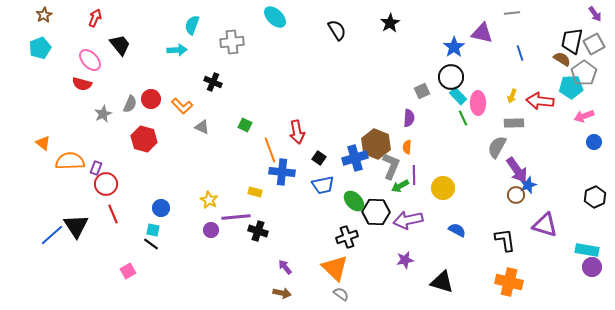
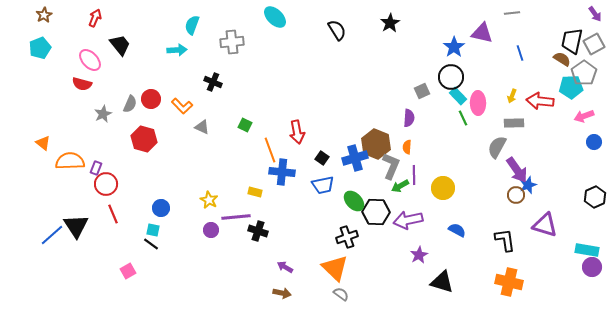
black square at (319, 158): moved 3 px right
purple star at (405, 260): moved 14 px right, 5 px up; rotated 18 degrees counterclockwise
purple arrow at (285, 267): rotated 21 degrees counterclockwise
